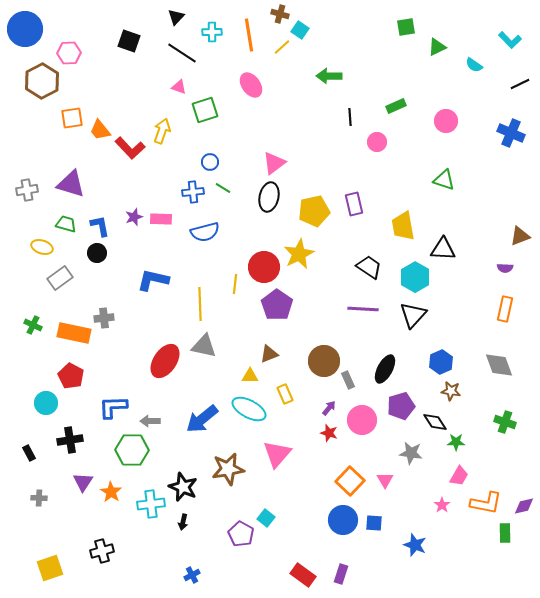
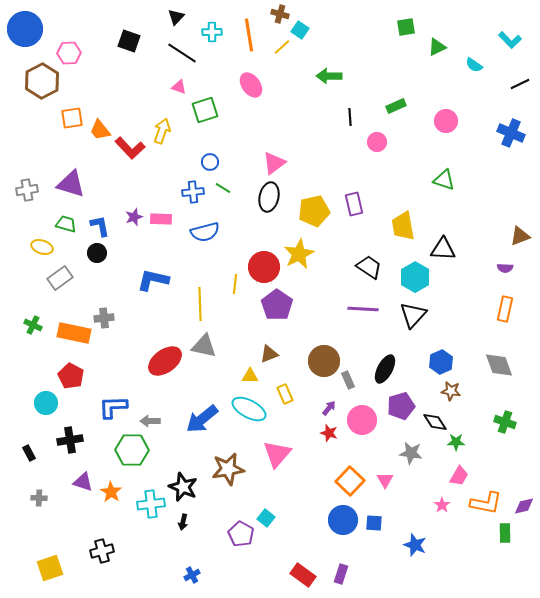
red ellipse at (165, 361): rotated 20 degrees clockwise
purple triangle at (83, 482): rotated 45 degrees counterclockwise
